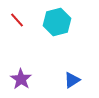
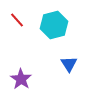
cyan hexagon: moved 3 px left, 3 px down
blue triangle: moved 3 px left, 16 px up; rotated 30 degrees counterclockwise
